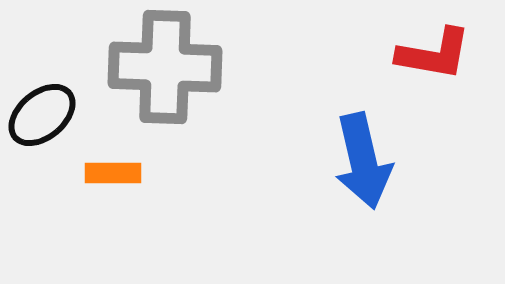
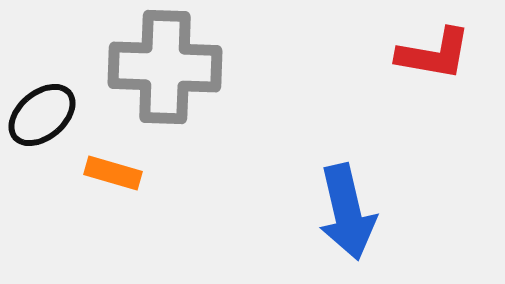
blue arrow: moved 16 px left, 51 px down
orange rectangle: rotated 16 degrees clockwise
